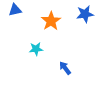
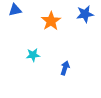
cyan star: moved 3 px left, 6 px down
blue arrow: rotated 56 degrees clockwise
